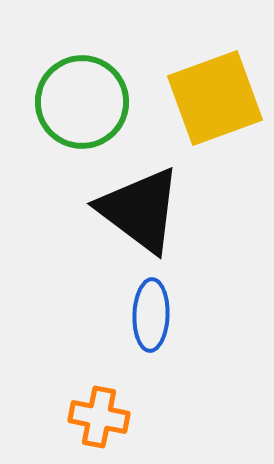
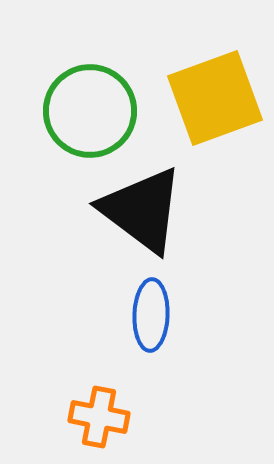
green circle: moved 8 px right, 9 px down
black triangle: moved 2 px right
